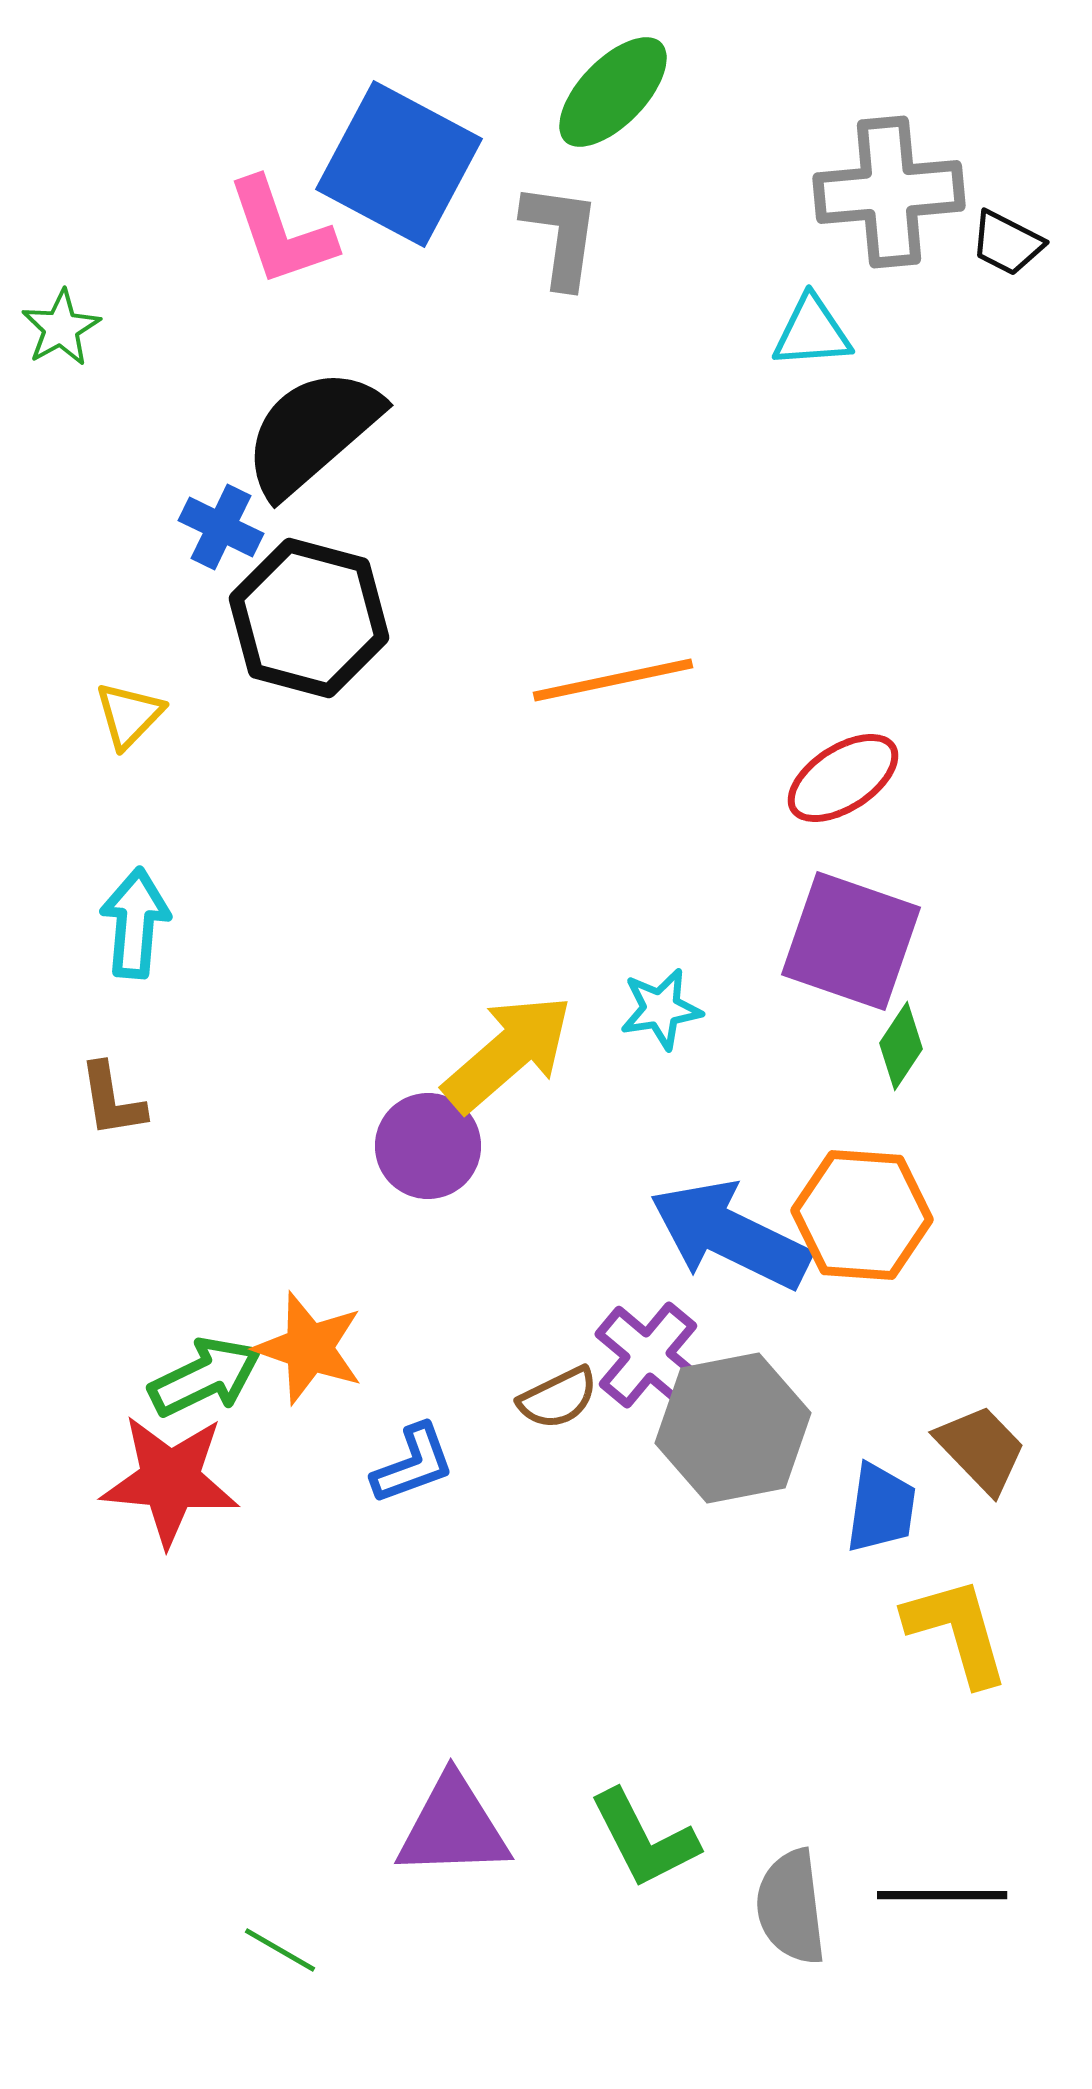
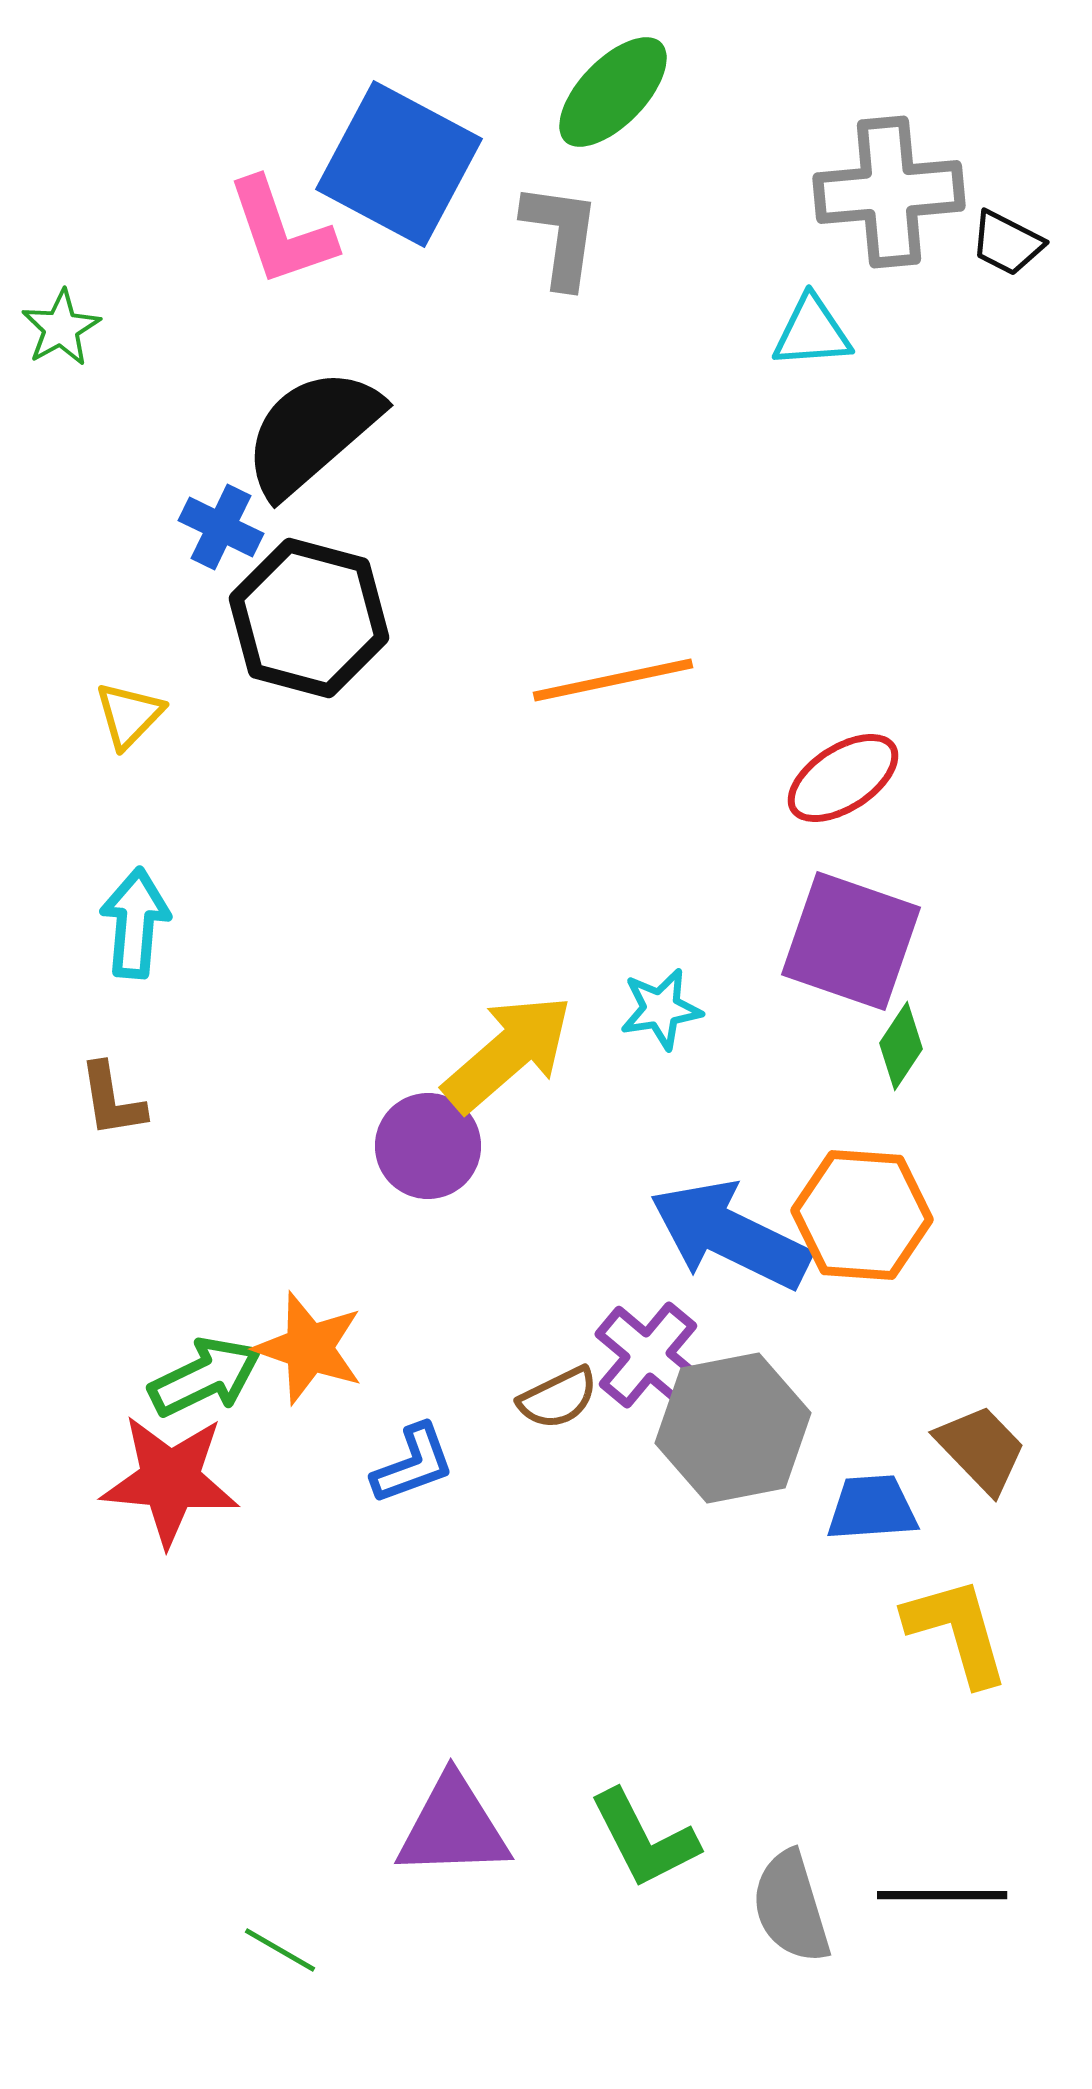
blue trapezoid: moved 9 px left; rotated 102 degrees counterclockwise
gray semicircle: rotated 10 degrees counterclockwise
